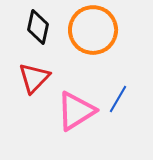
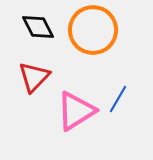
black diamond: rotated 40 degrees counterclockwise
red triangle: moved 1 px up
